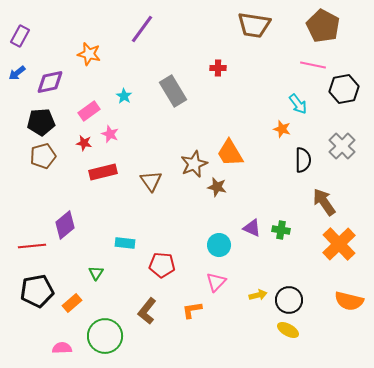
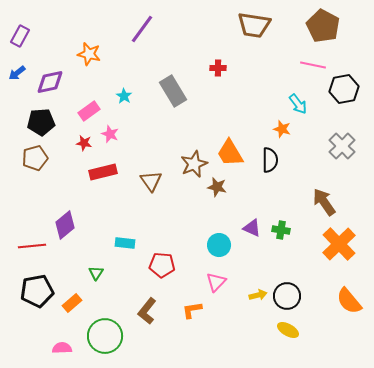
brown pentagon at (43, 156): moved 8 px left, 2 px down
black semicircle at (303, 160): moved 33 px left
black circle at (289, 300): moved 2 px left, 4 px up
orange semicircle at (349, 301): rotated 36 degrees clockwise
